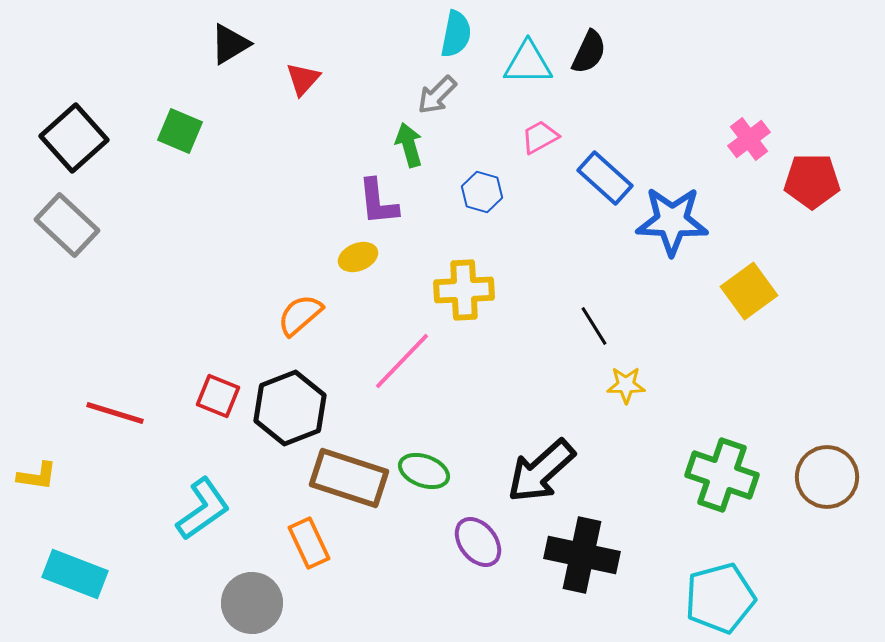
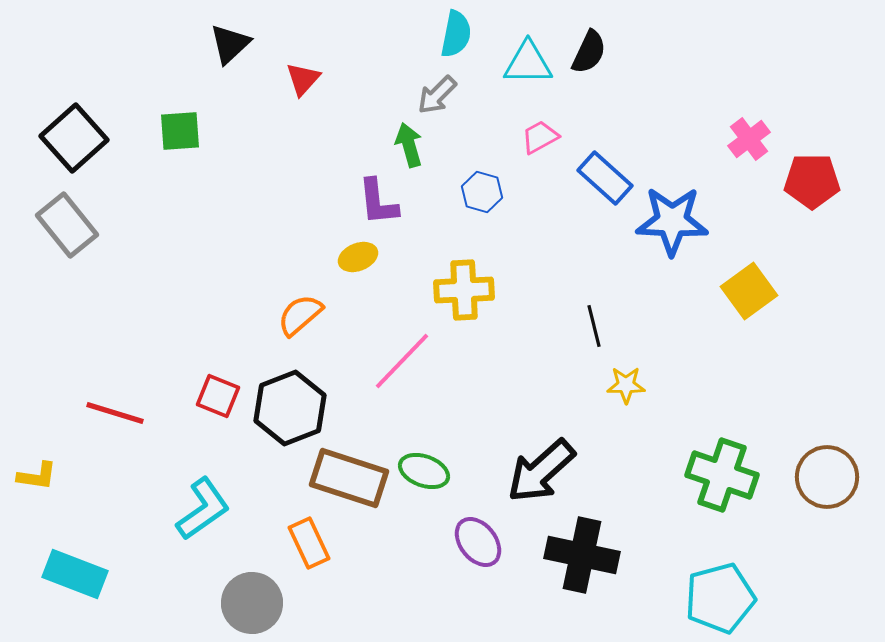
black triangle: rotated 12 degrees counterclockwise
green square: rotated 27 degrees counterclockwise
gray rectangle: rotated 8 degrees clockwise
black line: rotated 18 degrees clockwise
